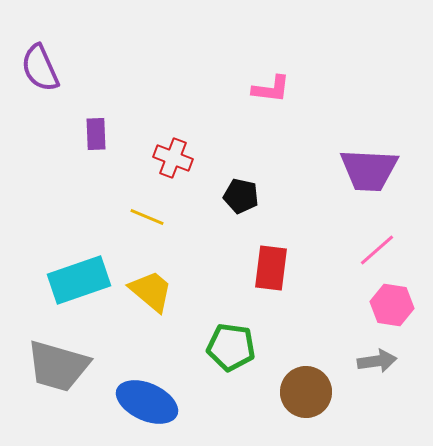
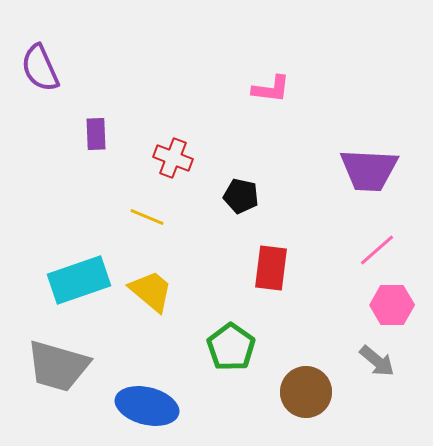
pink hexagon: rotated 9 degrees counterclockwise
green pentagon: rotated 27 degrees clockwise
gray arrow: rotated 48 degrees clockwise
blue ellipse: moved 4 px down; rotated 10 degrees counterclockwise
